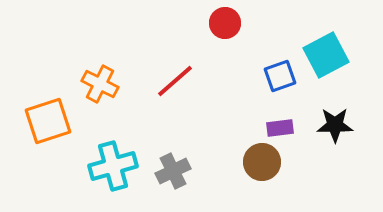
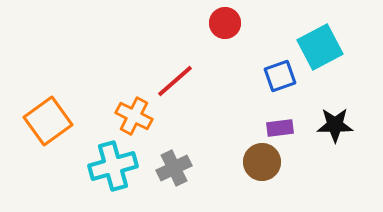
cyan square: moved 6 px left, 8 px up
orange cross: moved 34 px right, 32 px down
orange square: rotated 18 degrees counterclockwise
gray cross: moved 1 px right, 3 px up
